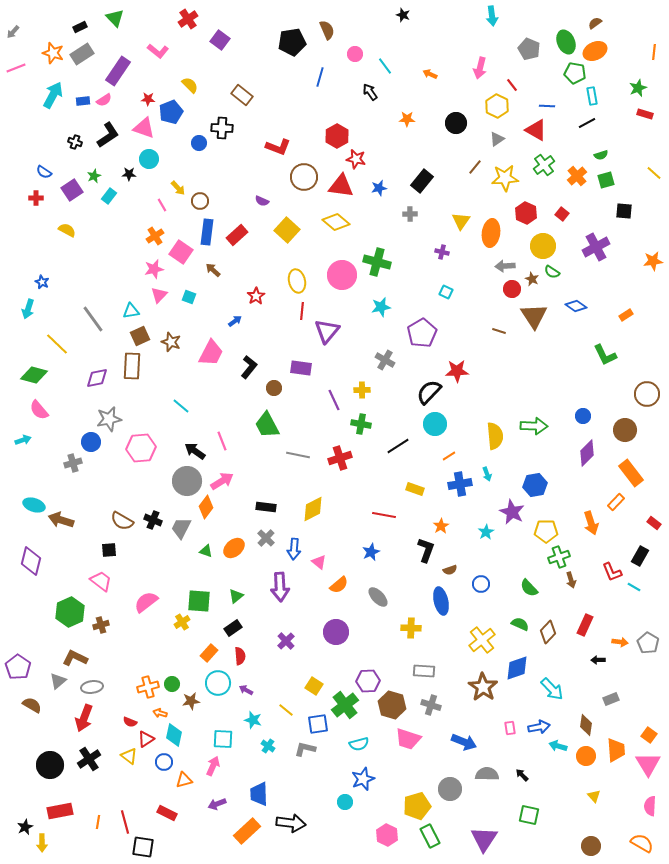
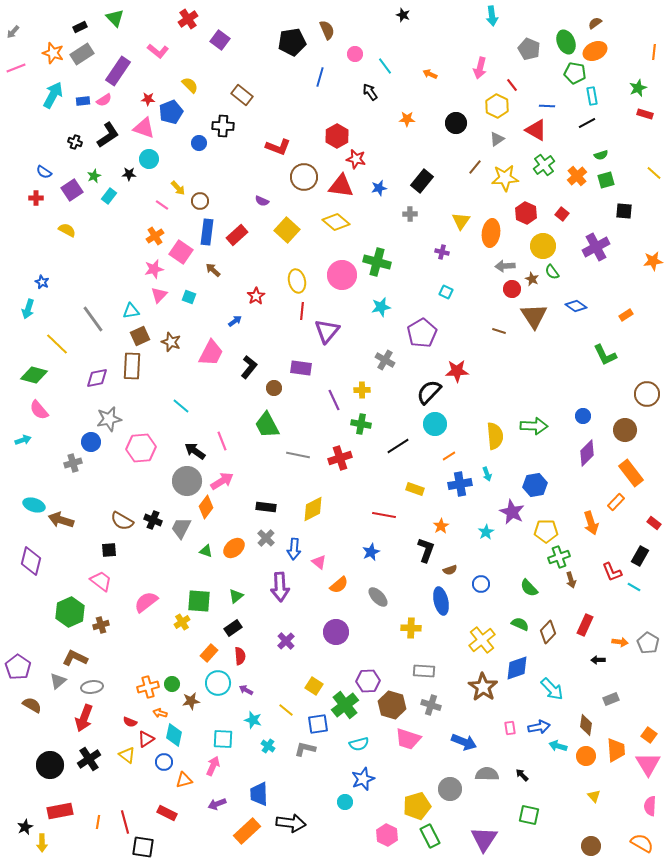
black cross at (222, 128): moved 1 px right, 2 px up
pink line at (162, 205): rotated 24 degrees counterclockwise
green semicircle at (552, 272): rotated 21 degrees clockwise
yellow triangle at (129, 756): moved 2 px left, 1 px up
